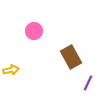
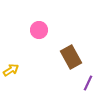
pink circle: moved 5 px right, 1 px up
yellow arrow: rotated 21 degrees counterclockwise
